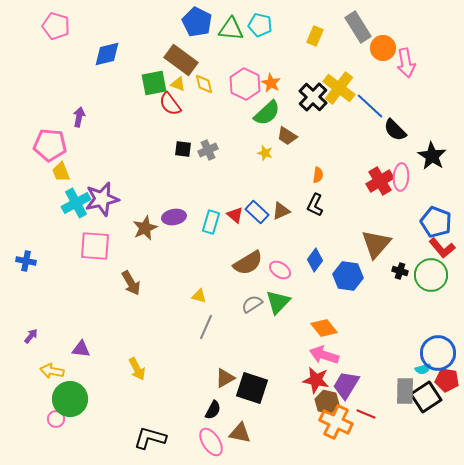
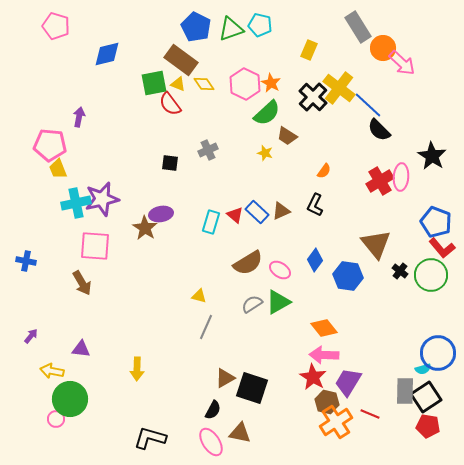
blue pentagon at (197, 22): moved 1 px left, 5 px down
green triangle at (231, 29): rotated 24 degrees counterclockwise
yellow rectangle at (315, 36): moved 6 px left, 14 px down
pink arrow at (406, 63): moved 4 px left; rotated 36 degrees counterclockwise
yellow diamond at (204, 84): rotated 20 degrees counterclockwise
blue line at (370, 106): moved 2 px left, 1 px up
black semicircle at (395, 130): moved 16 px left
black square at (183, 149): moved 13 px left, 14 px down
yellow trapezoid at (61, 172): moved 3 px left, 3 px up
orange semicircle at (318, 175): moved 6 px right, 4 px up; rotated 28 degrees clockwise
cyan cross at (76, 203): rotated 16 degrees clockwise
purple ellipse at (174, 217): moved 13 px left, 3 px up
brown star at (145, 228): rotated 15 degrees counterclockwise
brown triangle at (376, 244): rotated 20 degrees counterclockwise
black cross at (400, 271): rotated 21 degrees clockwise
brown arrow at (131, 283): moved 49 px left
green triangle at (278, 302): rotated 16 degrees clockwise
pink arrow at (324, 355): rotated 16 degrees counterclockwise
yellow arrow at (137, 369): rotated 30 degrees clockwise
red star at (316, 380): moved 3 px left, 3 px up; rotated 20 degrees clockwise
red pentagon at (447, 380): moved 19 px left, 46 px down
purple trapezoid at (346, 385): moved 2 px right, 3 px up
red line at (366, 414): moved 4 px right
orange cross at (336, 422): rotated 32 degrees clockwise
